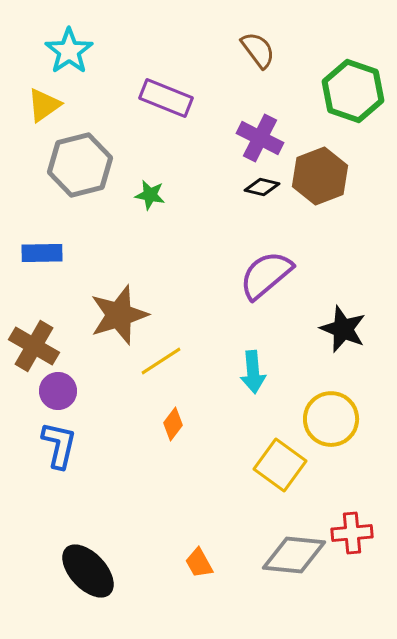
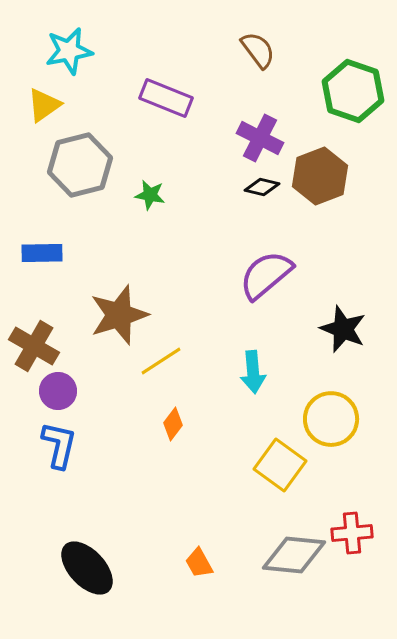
cyan star: rotated 24 degrees clockwise
black ellipse: moved 1 px left, 3 px up
